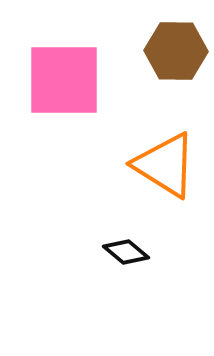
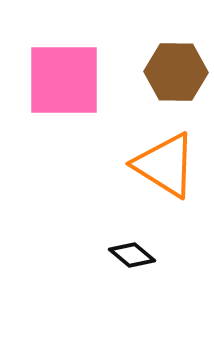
brown hexagon: moved 21 px down
black diamond: moved 6 px right, 3 px down
